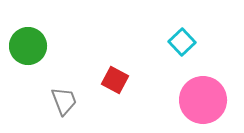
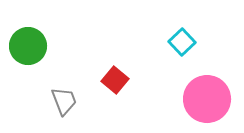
red square: rotated 12 degrees clockwise
pink circle: moved 4 px right, 1 px up
